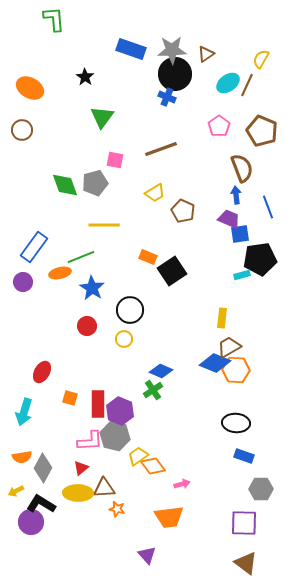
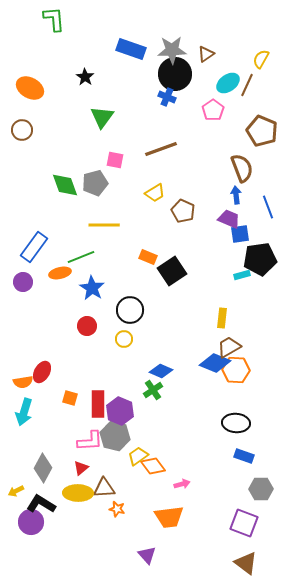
pink pentagon at (219, 126): moved 6 px left, 16 px up
orange semicircle at (22, 457): moved 1 px right, 75 px up
purple square at (244, 523): rotated 20 degrees clockwise
